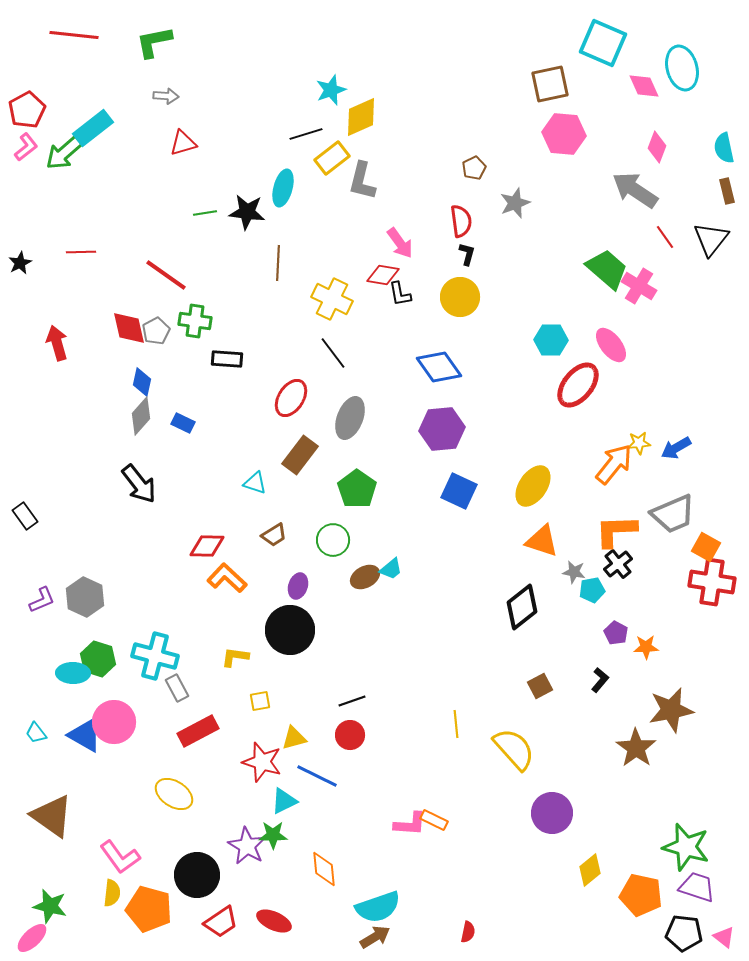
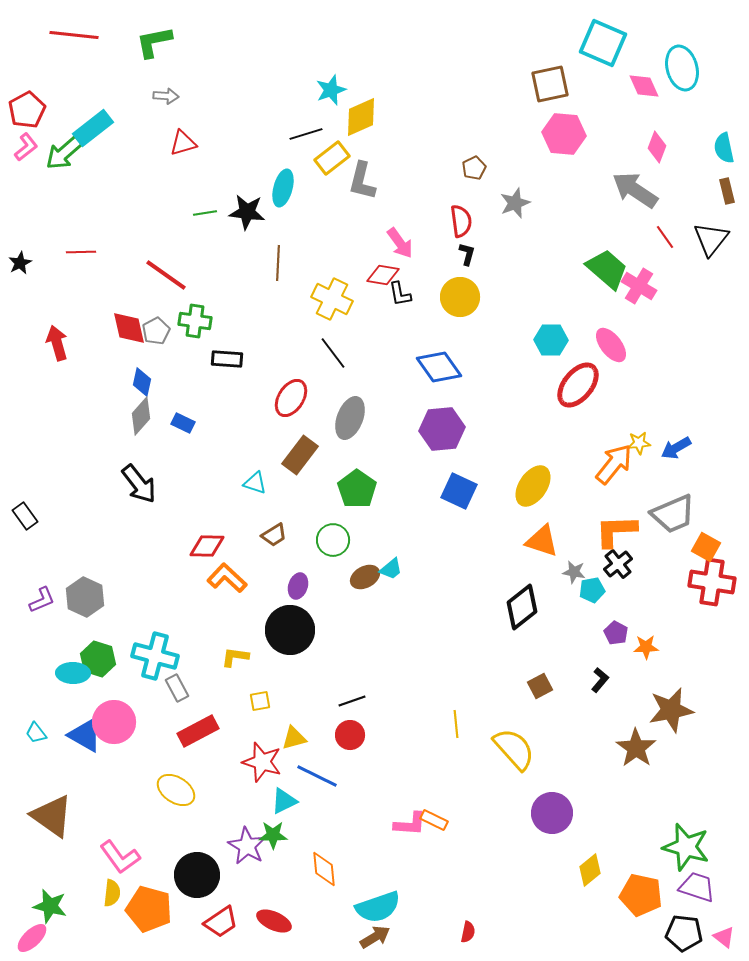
yellow ellipse at (174, 794): moved 2 px right, 4 px up
